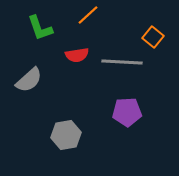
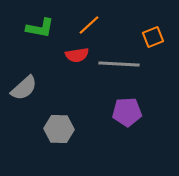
orange line: moved 1 px right, 10 px down
green L-shape: rotated 60 degrees counterclockwise
orange square: rotated 30 degrees clockwise
gray line: moved 3 px left, 2 px down
gray semicircle: moved 5 px left, 8 px down
gray hexagon: moved 7 px left, 6 px up; rotated 12 degrees clockwise
